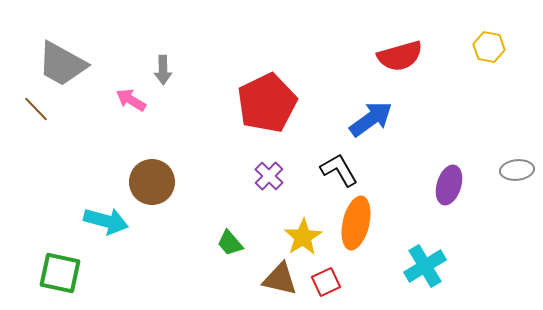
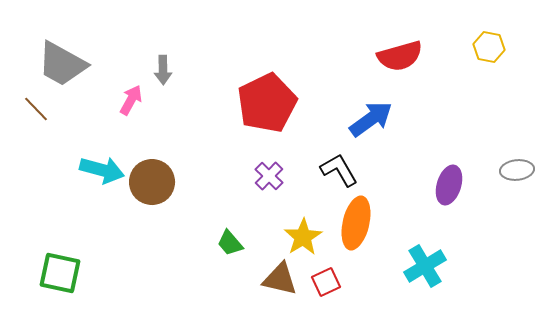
pink arrow: rotated 88 degrees clockwise
cyan arrow: moved 4 px left, 51 px up
